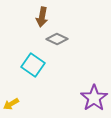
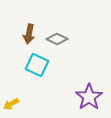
brown arrow: moved 13 px left, 17 px down
cyan square: moved 4 px right; rotated 10 degrees counterclockwise
purple star: moved 5 px left, 1 px up
